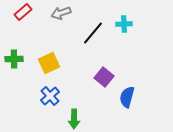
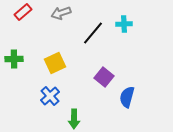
yellow square: moved 6 px right
